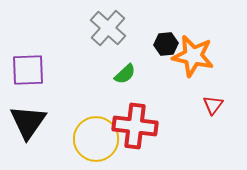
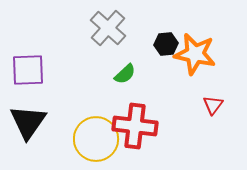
orange star: moved 2 px right, 2 px up
